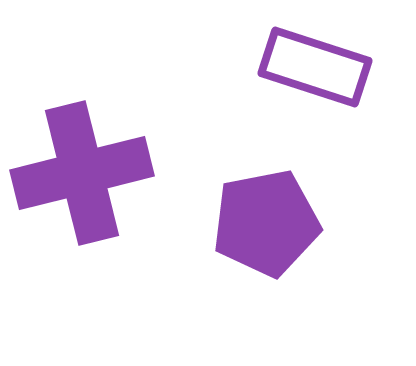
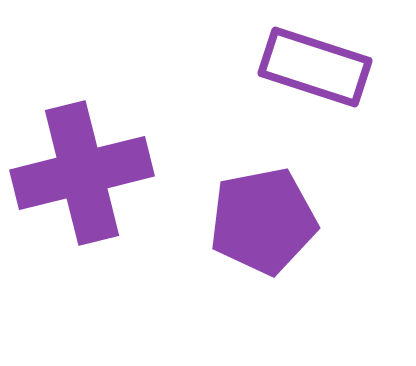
purple pentagon: moved 3 px left, 2 px up
